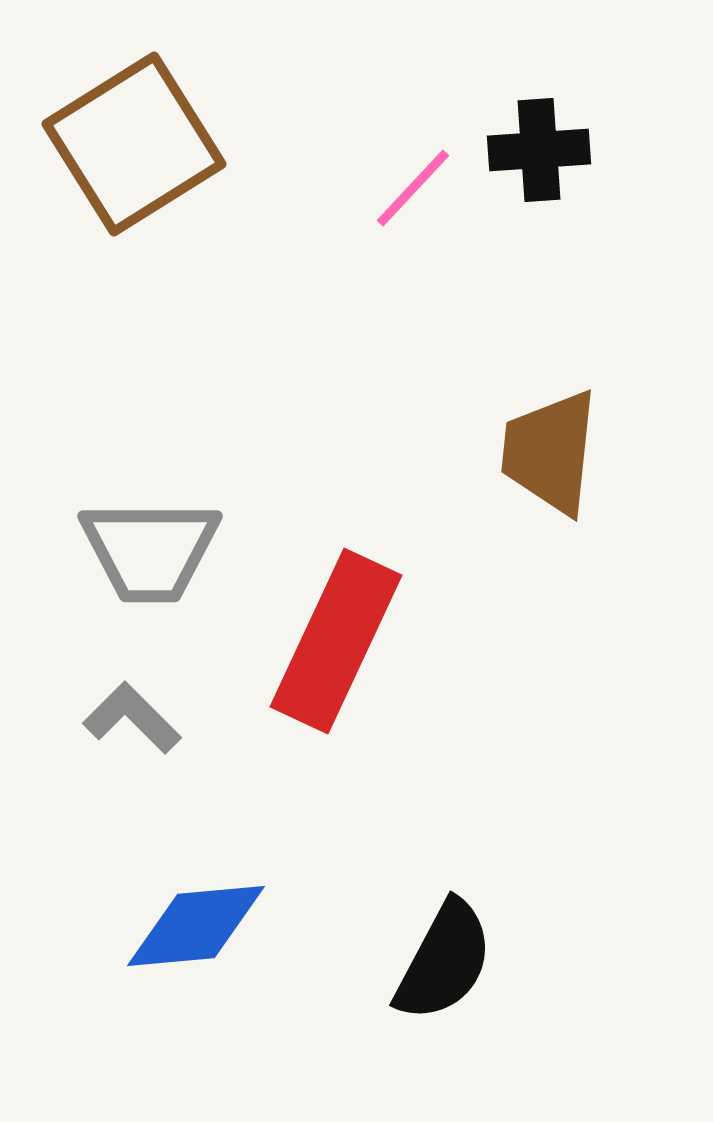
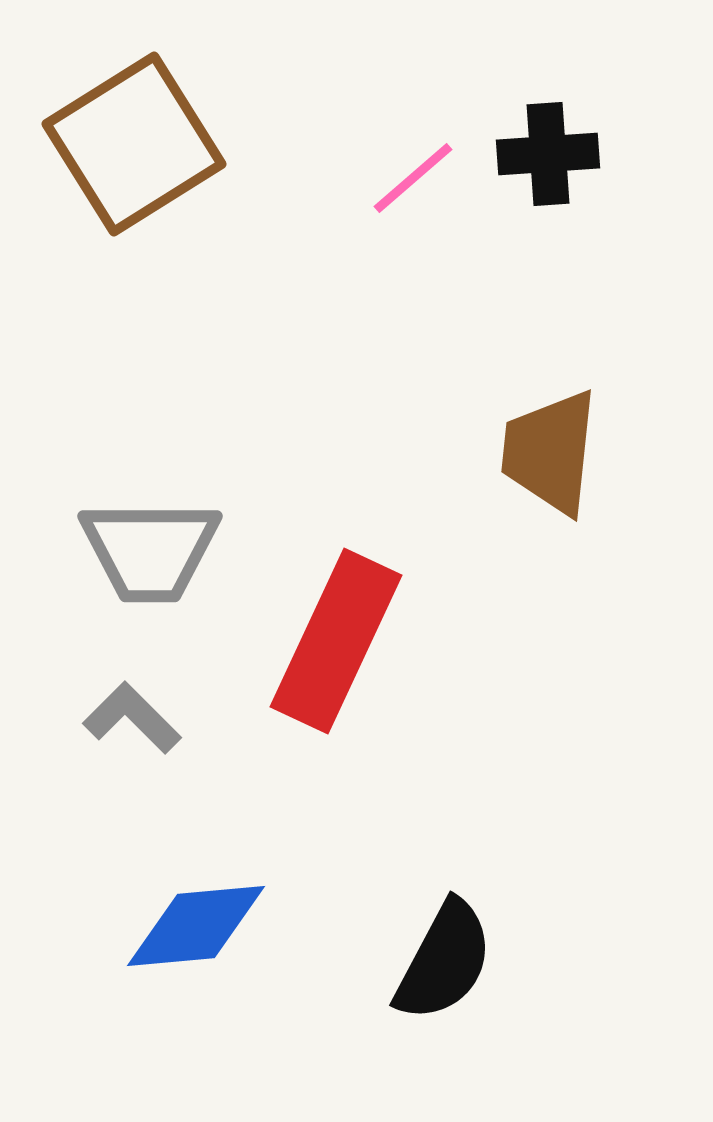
black cross: moved 9 px right, 4 px down
pink line: moved 10 px up; rotated 6 degrees clockwise
